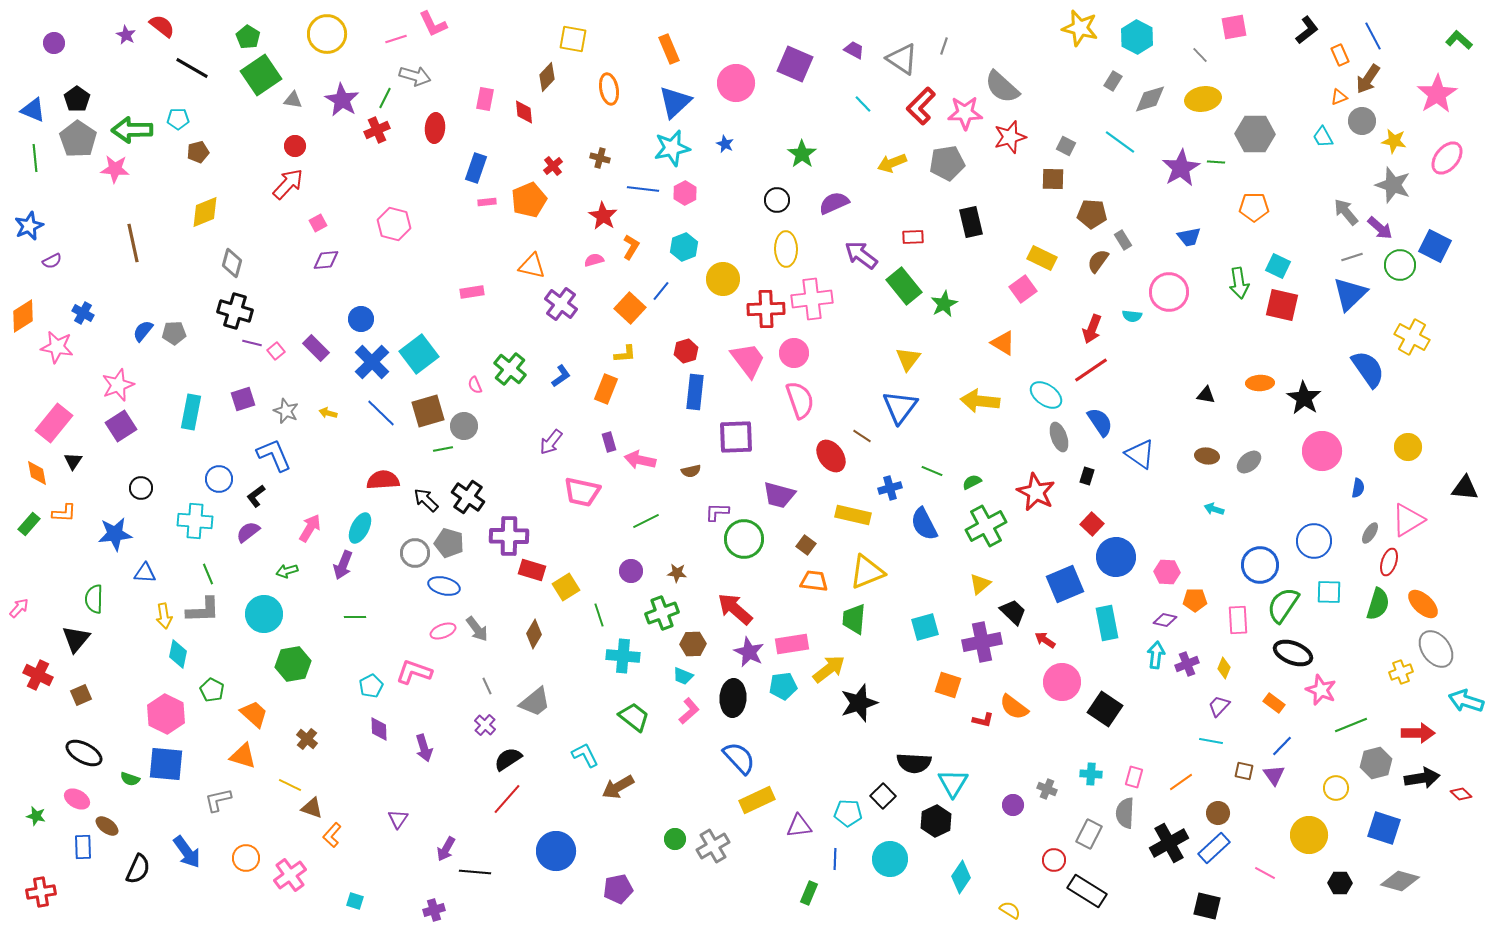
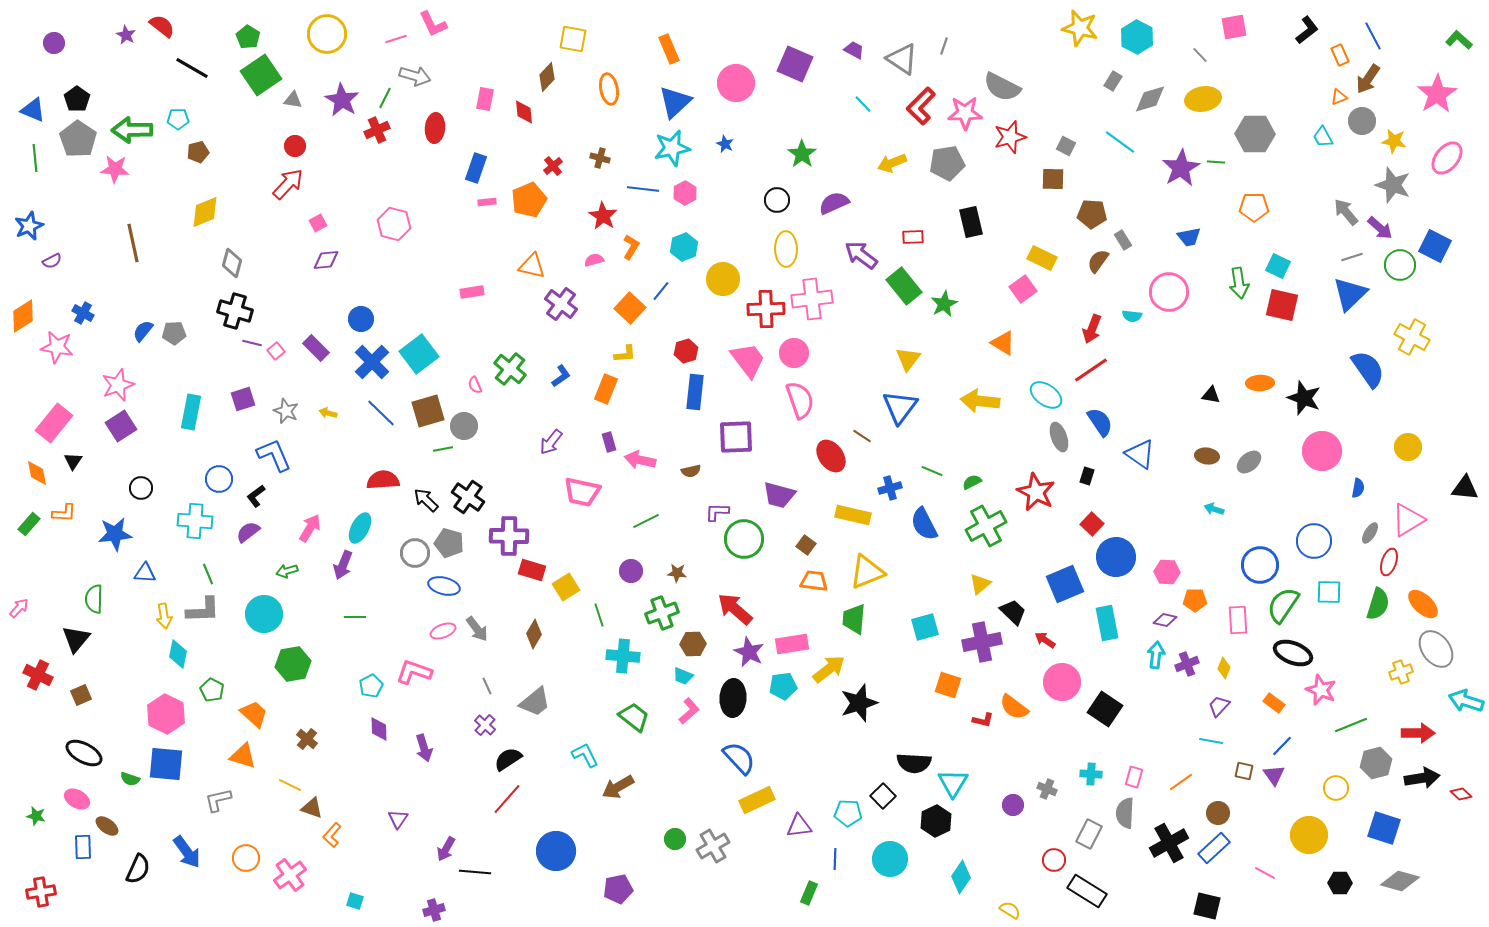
gray semicircle at (1002, 87): rotated 15 degrees counterclockwise
black triangle at (1206, 395): moved 5 px right
black star at (1304, 398): rotated 12 degrees counterclockwise
